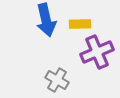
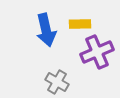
blue arrow: moved 10 px down
gray cross: moved 2 px down
